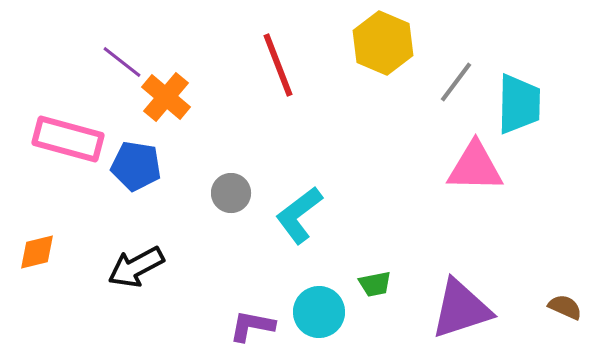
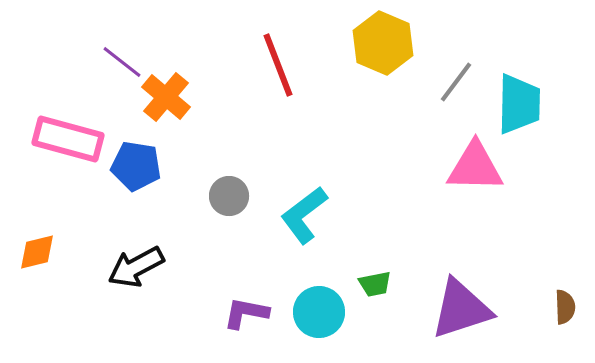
gray circle: moved 2 px left, 3 px down
cyan L-shape: moved 5 px right
brown semicircle: rotated 64 degrees clockwise
purple L-shape: moved 6 px left, 13 px up
